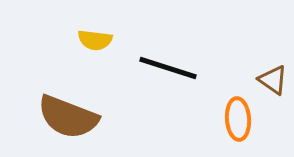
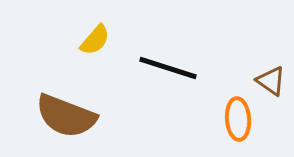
yellow semicircle: rotated 56 degrees counterclockwise
brown triangle: moved 2 px left, 1 px down
brown semicircle: moved 2 px left, 1 px up
